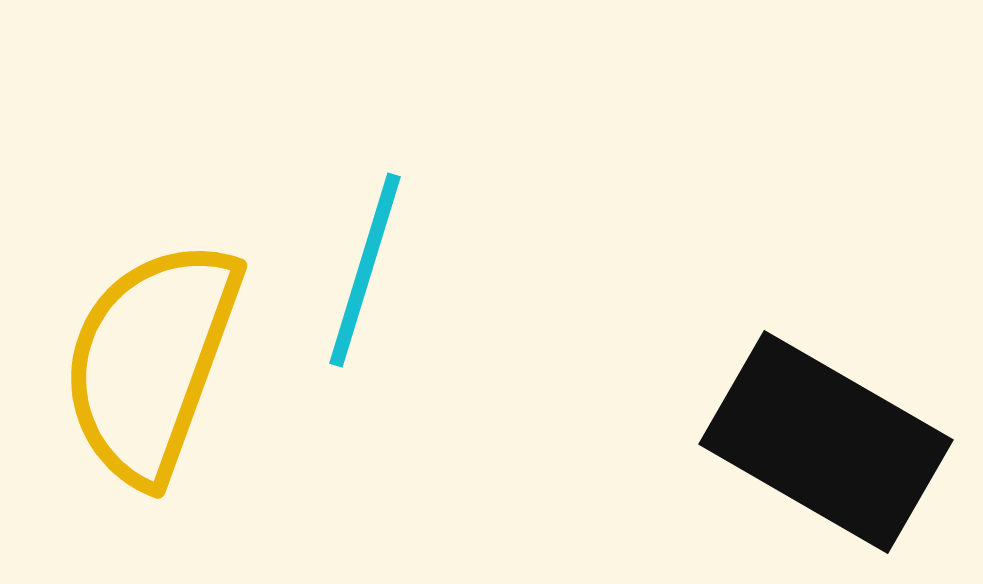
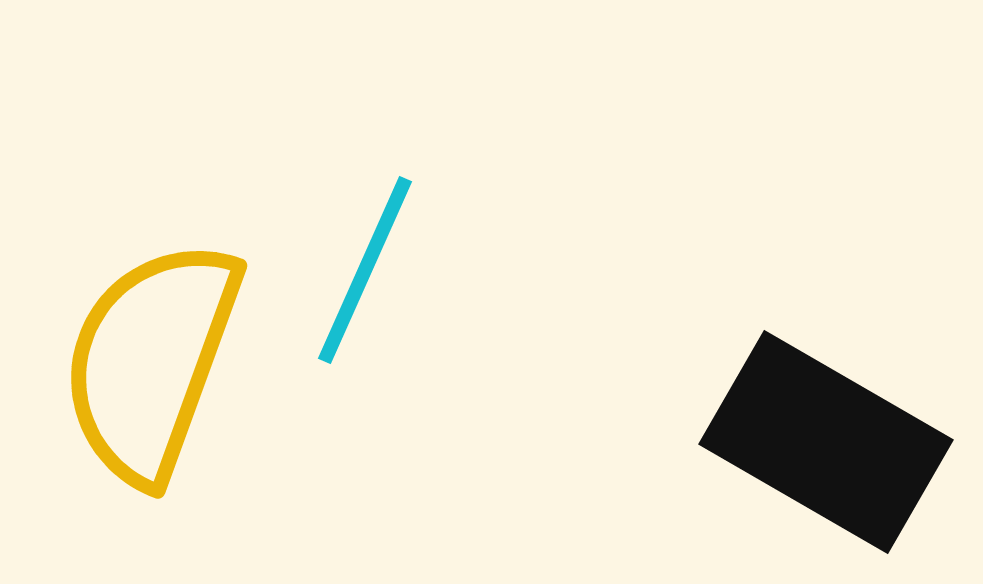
cyan line: rotated 7 degrees clockwise
